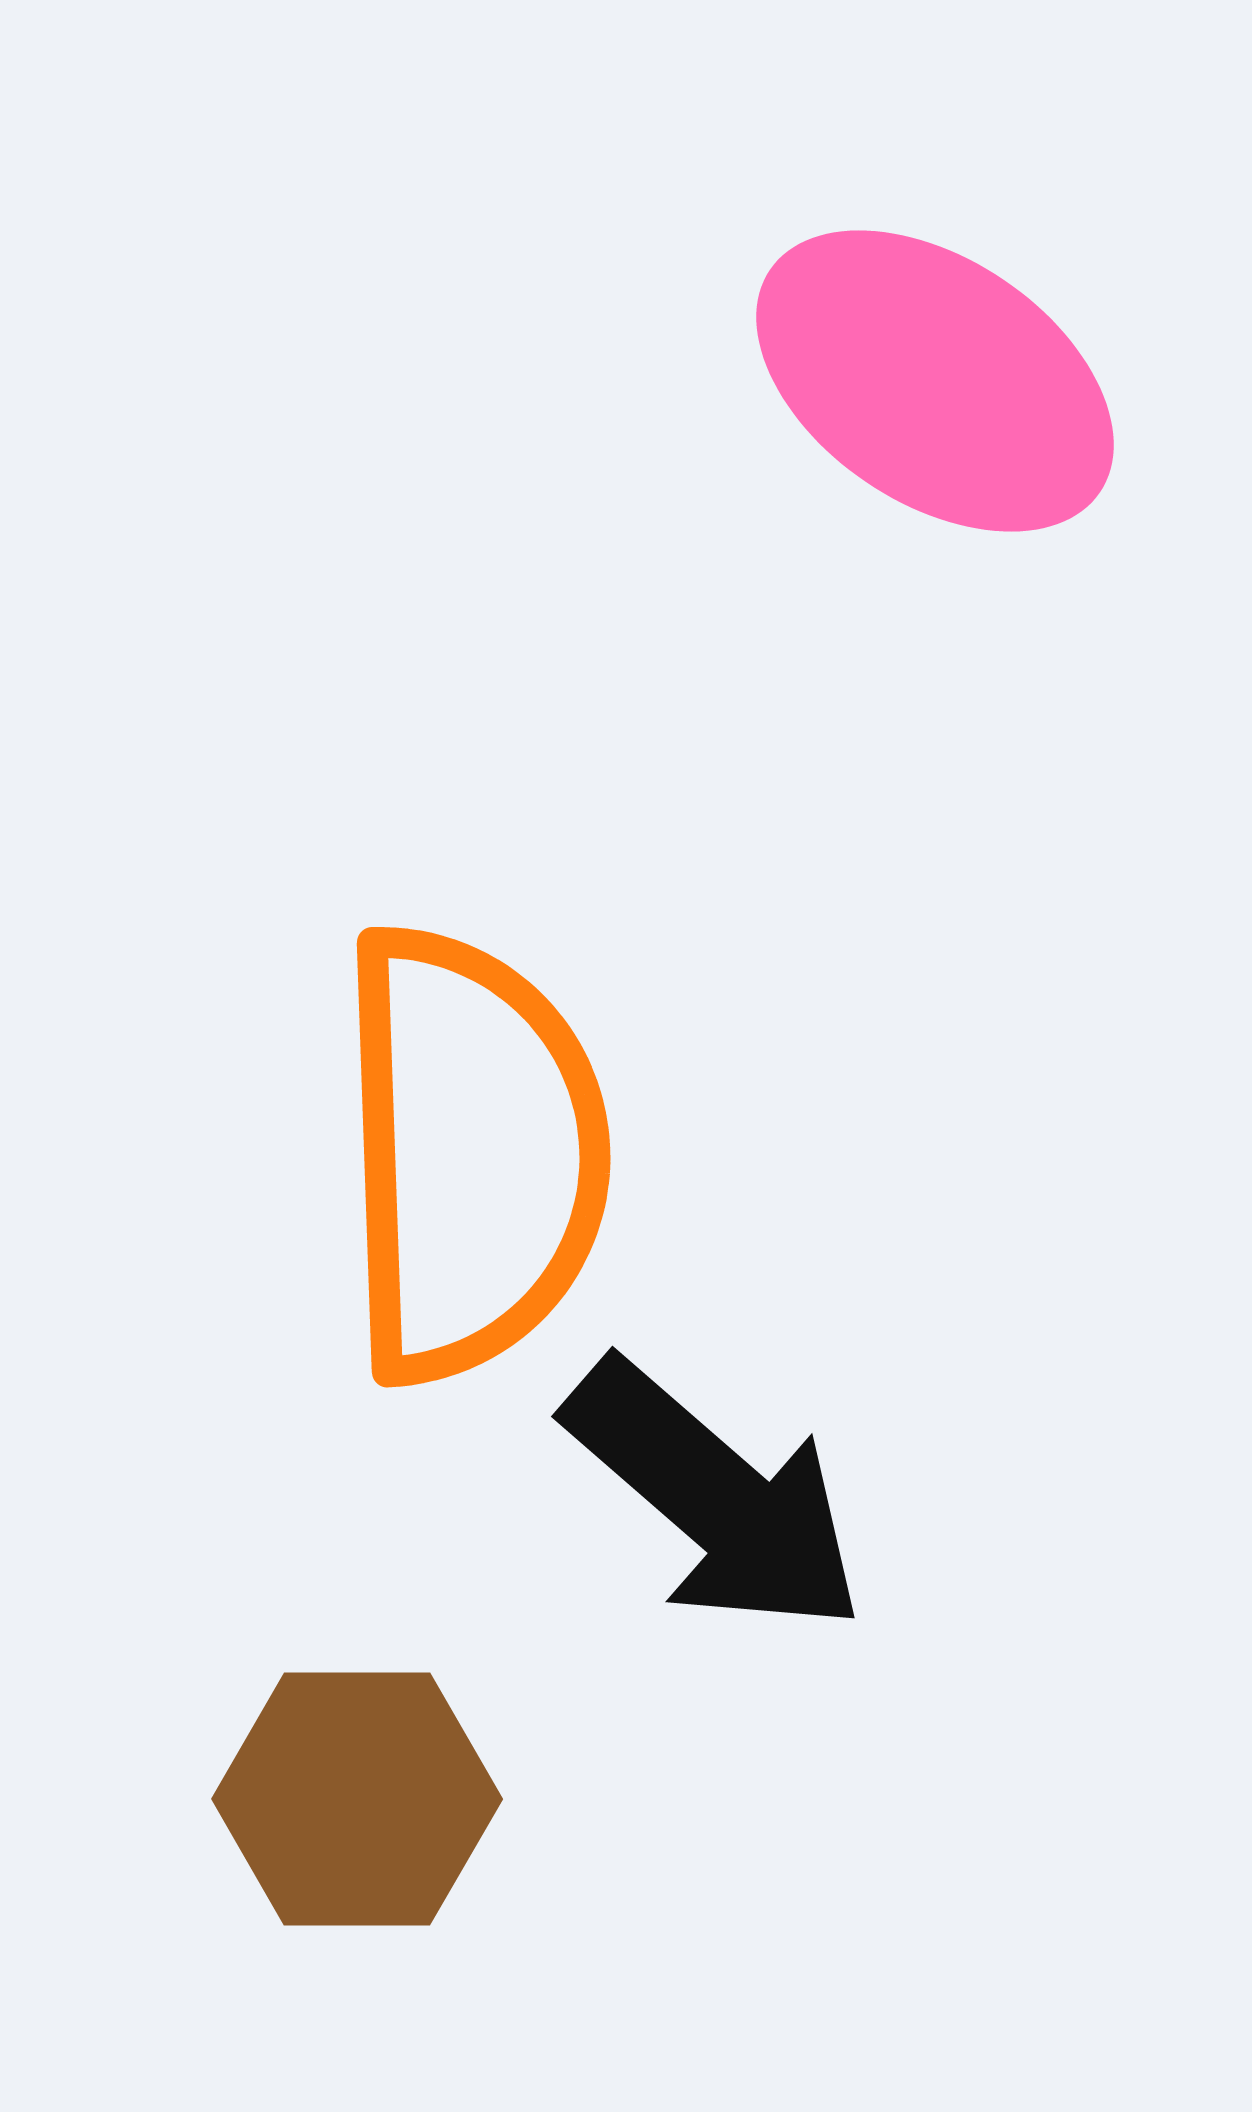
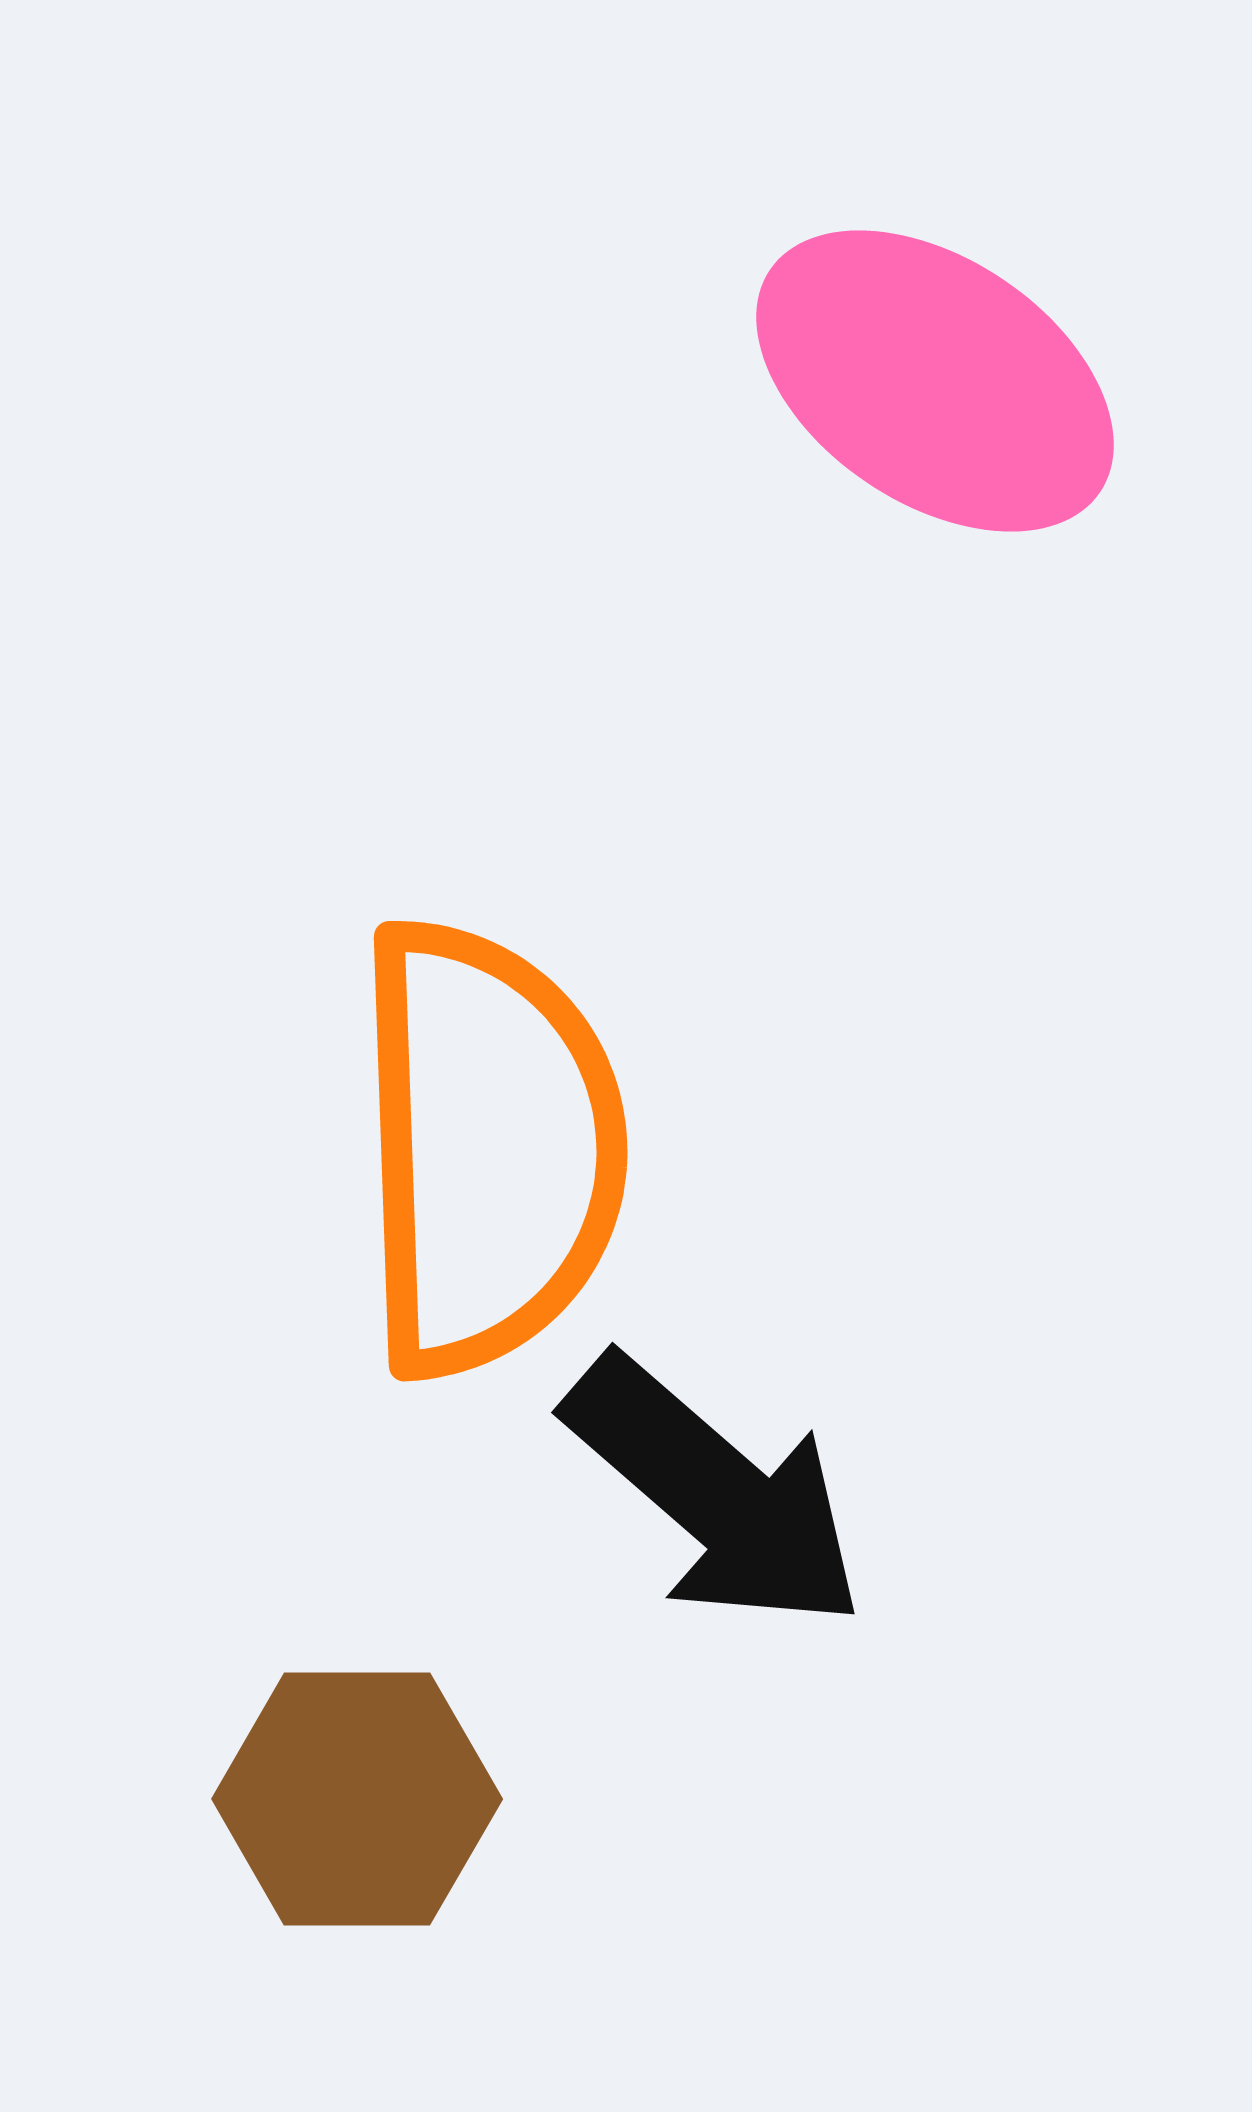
orange semicircle: moved 17 px right, 6 px up
black arrow: moved 4 px up
